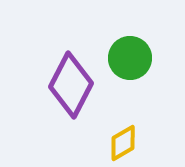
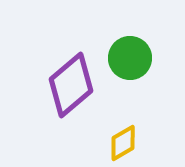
purple diamond: rotated 22 degrees clockwise
